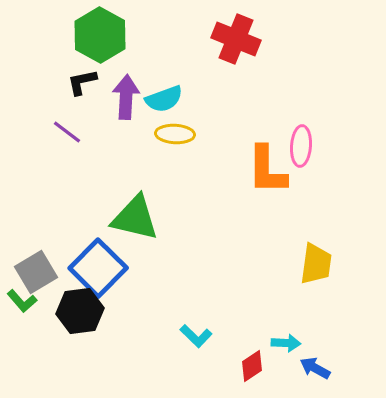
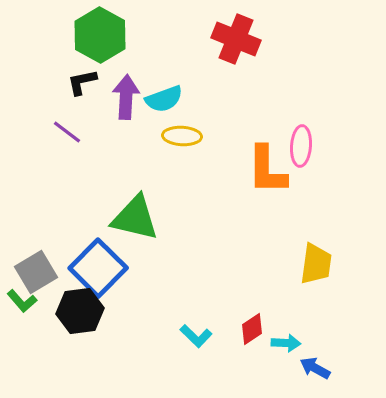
yellow ellipse: moved 7 px right, 2 px down
red diamond: moved 37 px up
